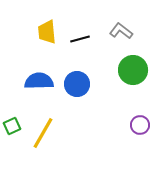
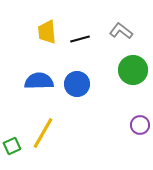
green square: moved 20 px down
